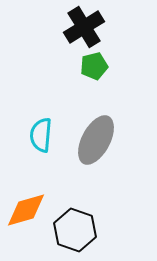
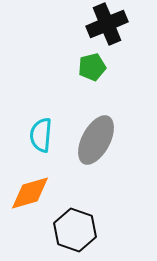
black cross: moved 23 px right, 3 px up; rotated 9 degrees clockwise
green pentagon: moved 2 px left, 1 px down
orange diamond: moved 4 px right, 17 px up
